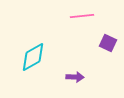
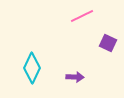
pink line: rotated 20 degrees counterclockwise
cyan diamond: moved 1 px left, 11 px down; rotated 36 degrees counterclockwise
